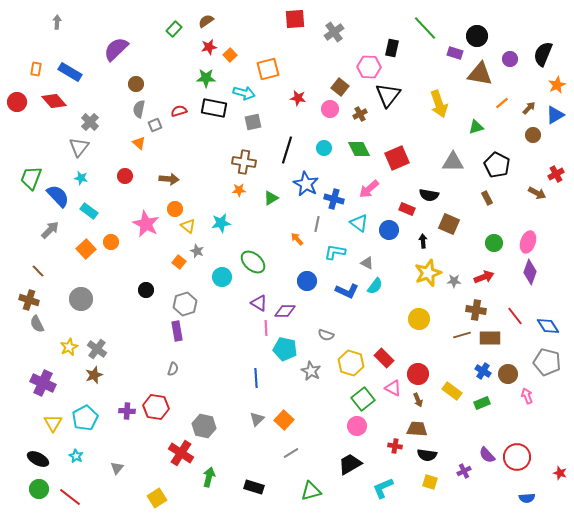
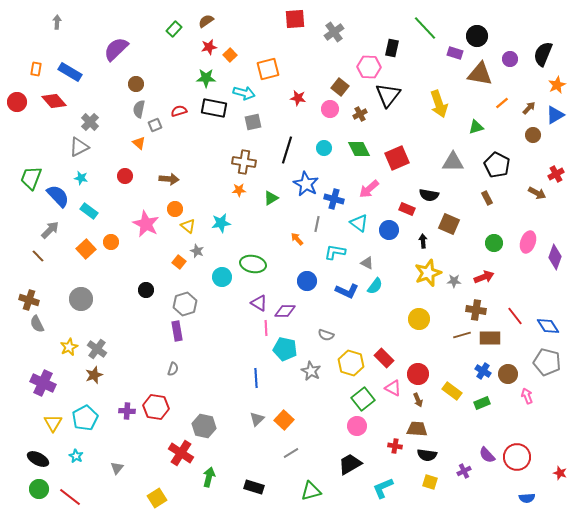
gray triangle at (79, 147): rotated 25 degrees clockwise
green ellipse at (253, 262): moved 2 px down; rotated 30 degrees counterclockwise
brown line at (38, 271): moved 15 px up
purple diamond at (530, 272): moved 25 px right, 15 px up
